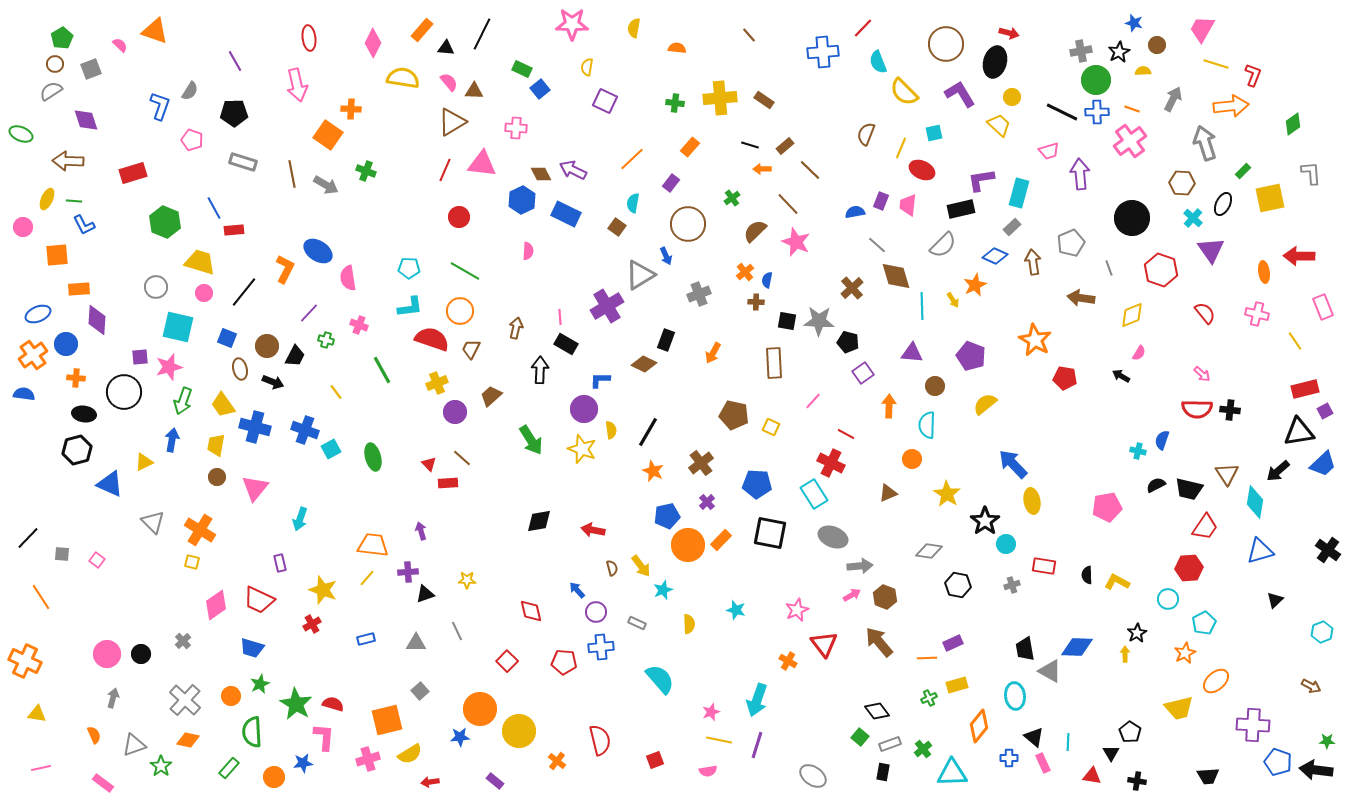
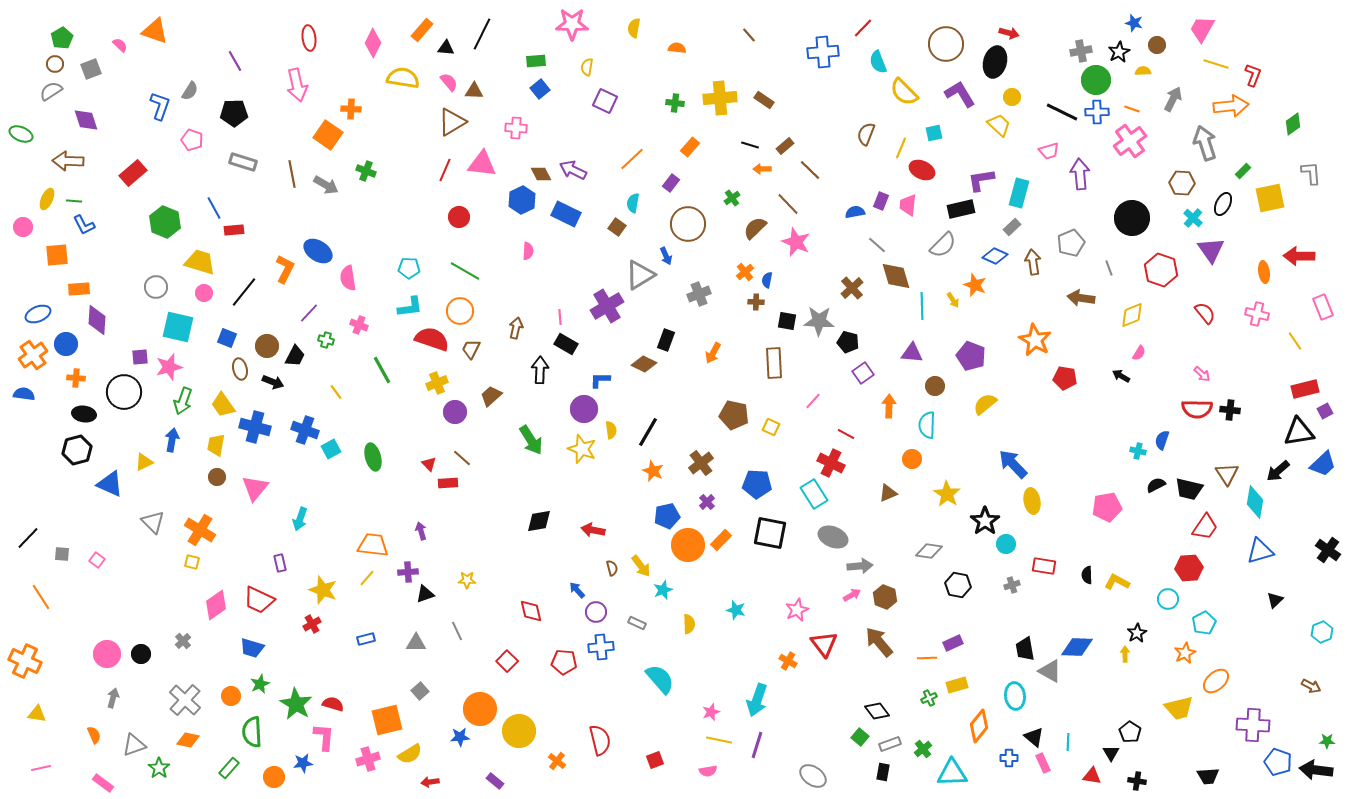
green rectangle at (522, 69): moved 14 px right, 8 px up; rotated 30 degrees counterclockwise
red rectangle at (133, 173): rotated 24 degrees counterclockwise
brown semicircle at (755, 231): moved 3 px up
orange star at (975, 285): rotated 25 degrees counterclockwise
green star at (161, 766): moved 2 px left, 2 px down
